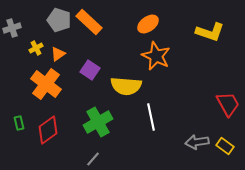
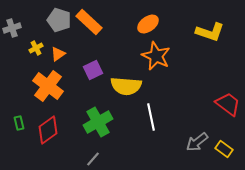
purple square: moved 3 px right; rotated 30 degrees clockwise
orange cross: moved 2 px right, 2 px down
red trapezoid: rotated 24 degrees counterclockwise
gray arrow: rotated 30 degrees counterclockwise
yellow rectangle: moved 1 px left, 3 px down
